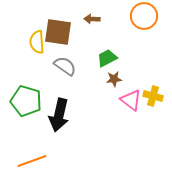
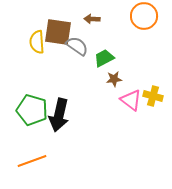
green trapezoid: moved 3 px left
gray semicircle: moved 12 px right, 20 px up
green pentagon: moved 6 px right, 9 px down
